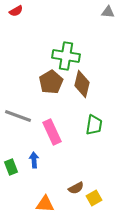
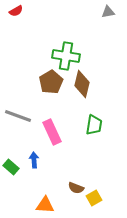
gray triangle: rotated 16 degrees counterclockwise
green rectangle: rotated 28 degrees counterclockwise
brown semicircle: rotated 49 degrees clockwise
orange triangle: moved 1 px down
